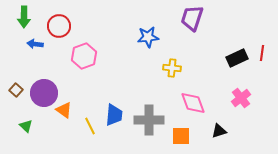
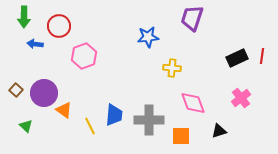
red line: moved 3 px down
